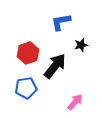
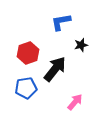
black arrow: moved 3 px down
